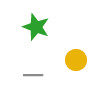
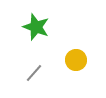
gray line: moved 1 px right, 2 px up; rotated 48 degrees counterclockwise
